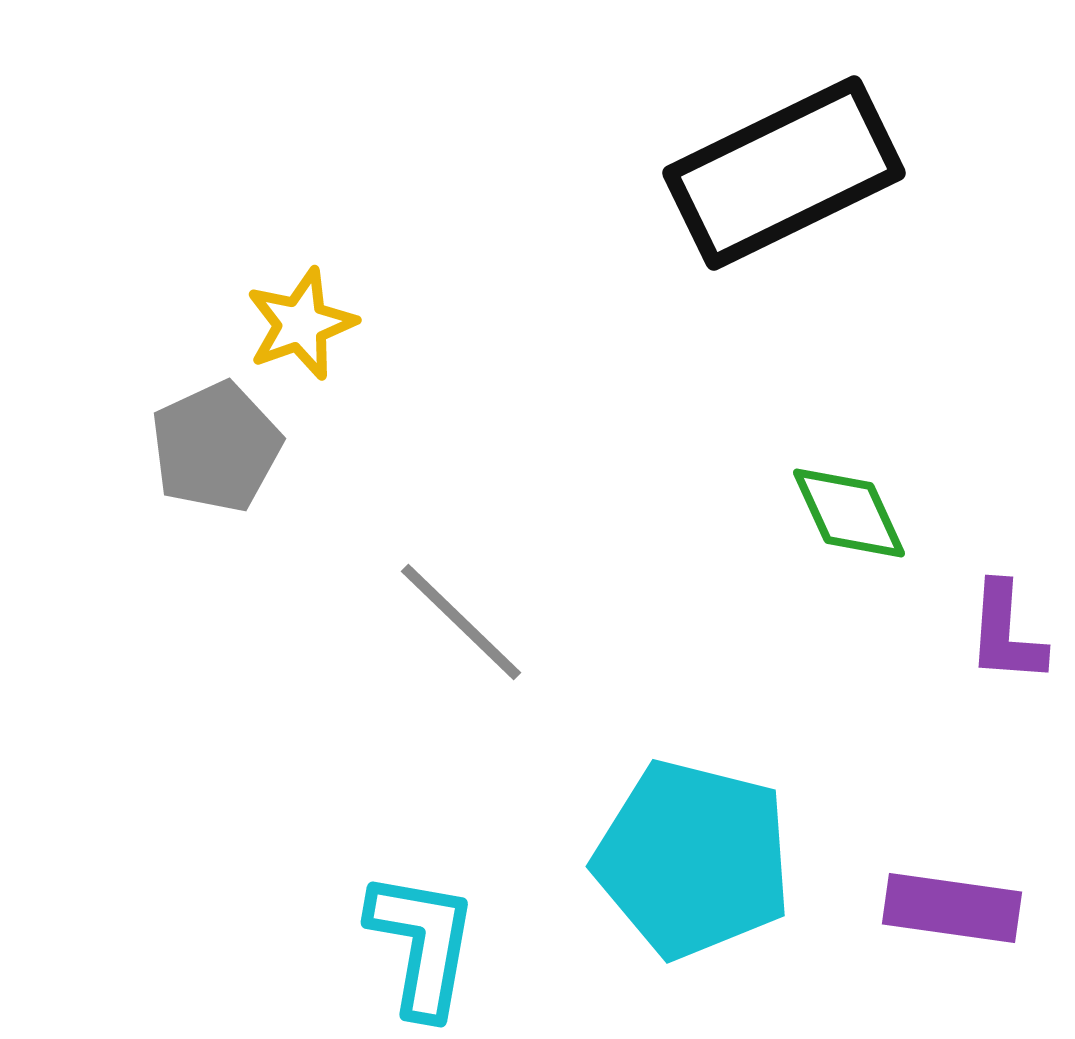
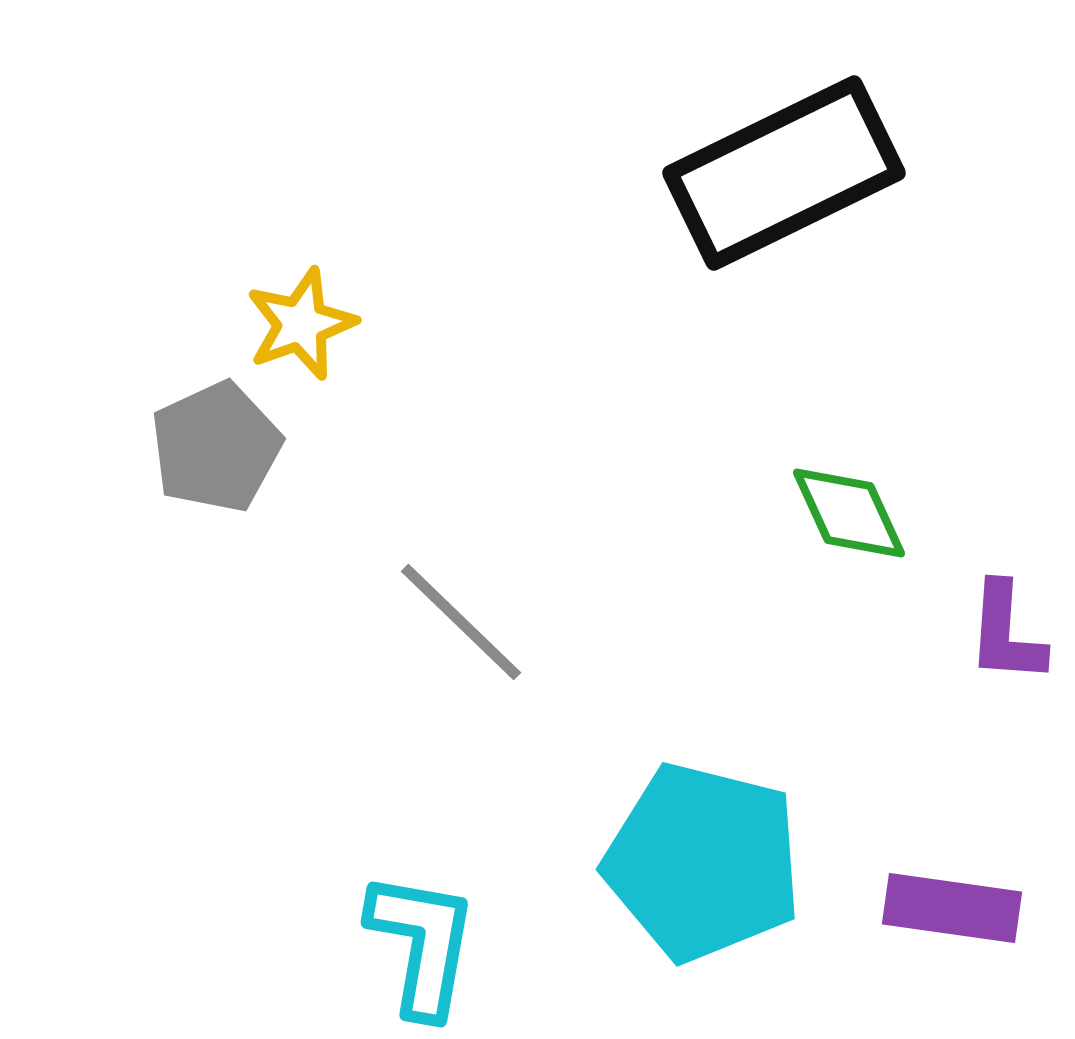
cyan pentagon: moved 10 px right, 3 px down
